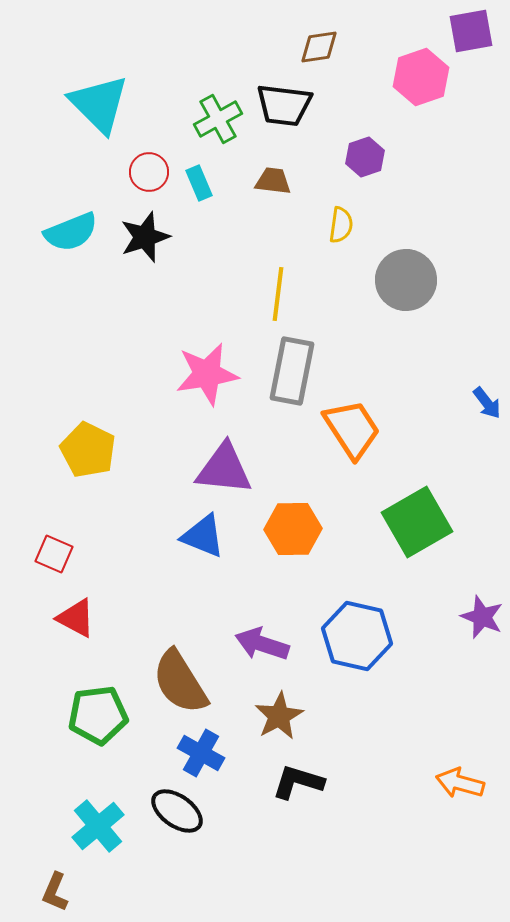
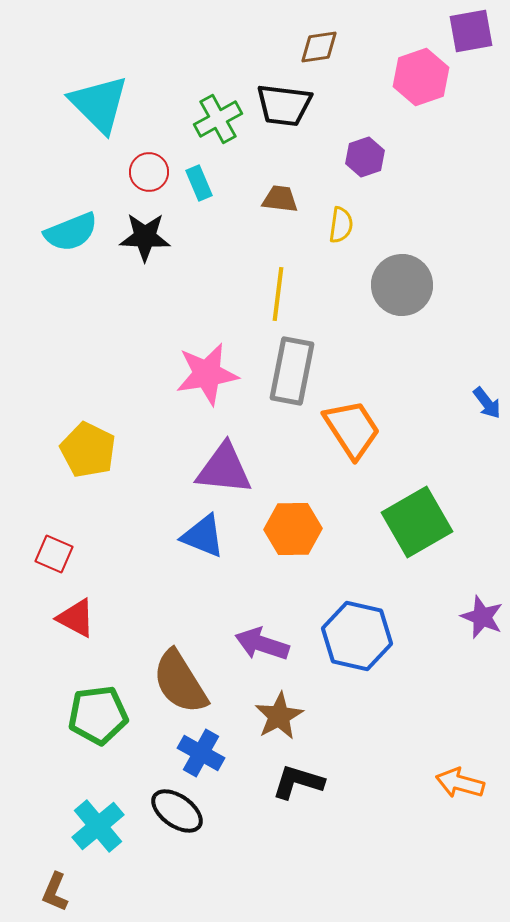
brown trapezoid: moved 7 px right, 18 px down
black star: rotated 21 degrees clockwise
gray circle: moved 4 px left, 5 px down
